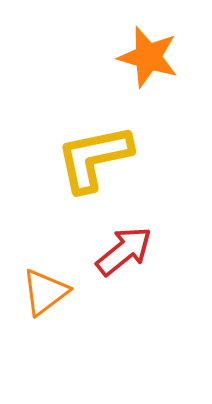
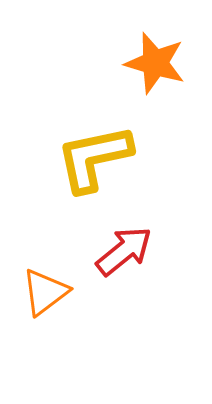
orange star: moved 7 px right, 6 px down
